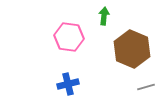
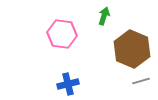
green arrow: rotated 12 degrees clockwise
pink hexagon: moved 7 px left, 3 px up
gray line: moved 5 px left, 6 px up
